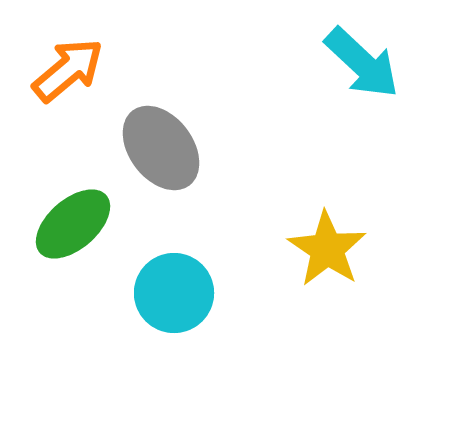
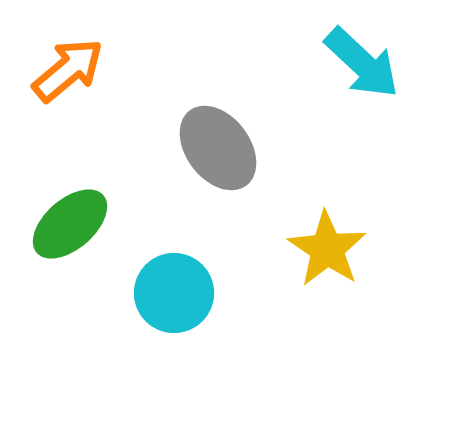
gray ellipse: moved 57 px right
green ellipse: moved 3 px left
